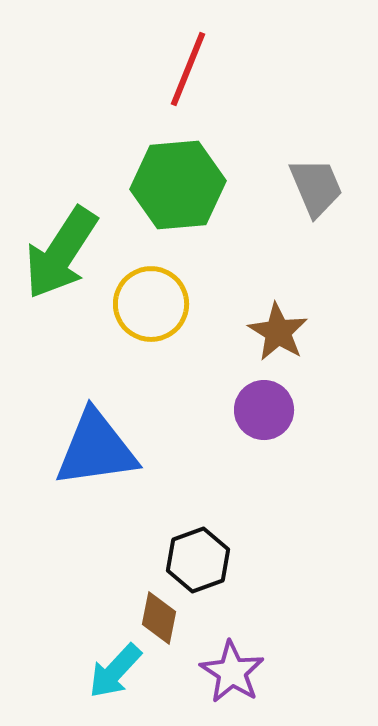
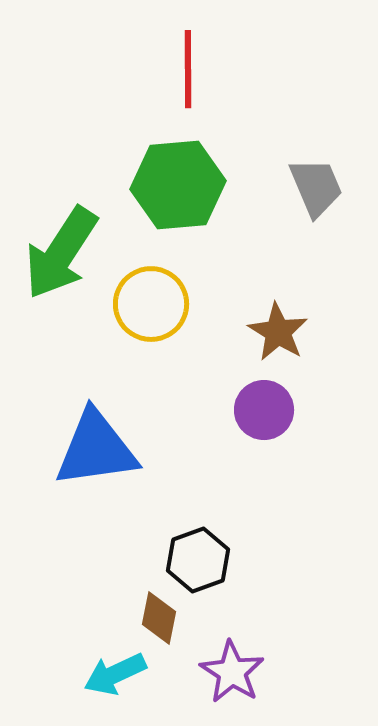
red line: rotated 22 degrees counterclockwise
cyan arrow: moved 3 px down; rotated 22 degrees clockwise
